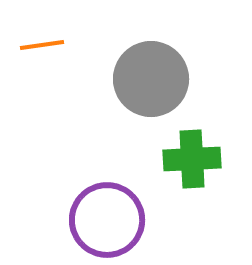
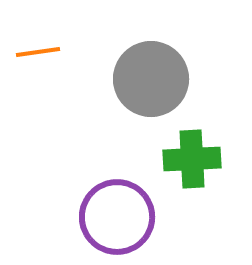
orange line: moved 4 px left, 7 px down
purple circle: moved 10 px right, 3 px up
